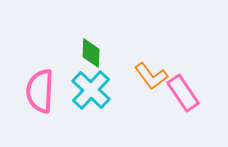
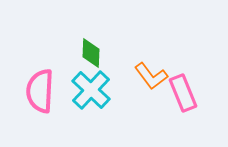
pink rectangle: rotated 12 degrees clockwise
